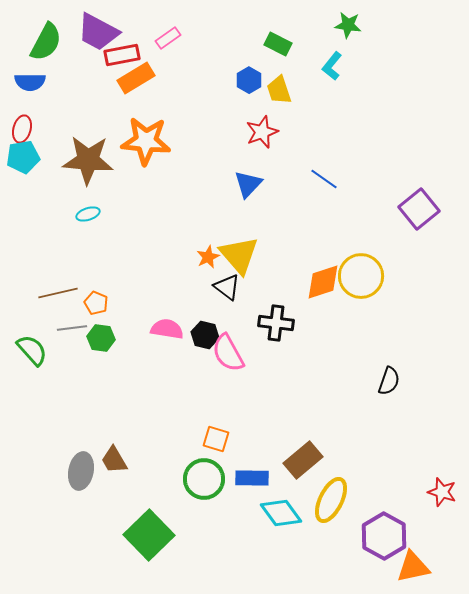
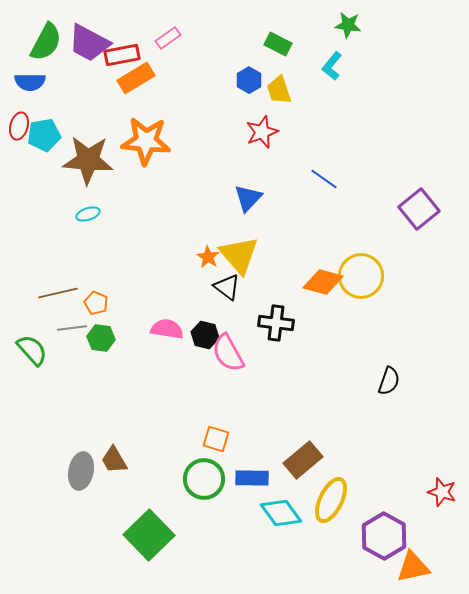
purple trapezoid at (98, 32): moved 9 px left, 11 px down
red ellipse at (22, 129): moved 3 px left, 3 px up
cyan pentagon at (23, 157): moved 21 px right, 22 px up
blue triangle at (248, 184): moved 14 px down
orange star at (208, 257): rotated 15 degrees counterclockwise
orange diamond at (323, 282): rotated 33 degrees clockwise
